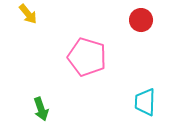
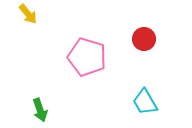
red circle: moved 3 px right, 19 px down
cyan trapezoid: rotated 32 degrees counterclockwise
green arrow: moved 1 px left, 1 px down
